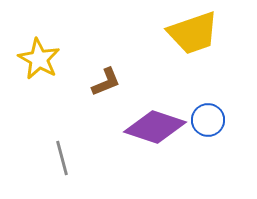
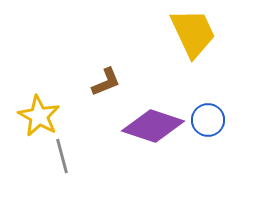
yellow trapezoid: rotated 96 degrees counterclockwise
yellow star: moved 57 px down
purple diamond: moved 2 px left, 1 px up
gray line: moved 2 px up
